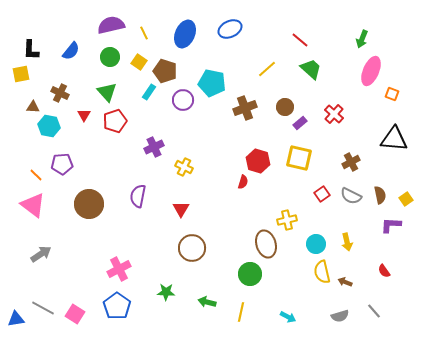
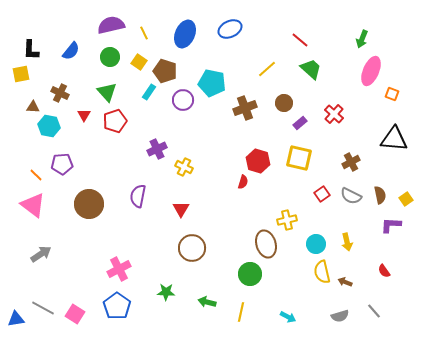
brown circle at (285, 107): moved 1 px left, 4 px up
purple cross at (154, 147): moved 3 px right, 2 px down
